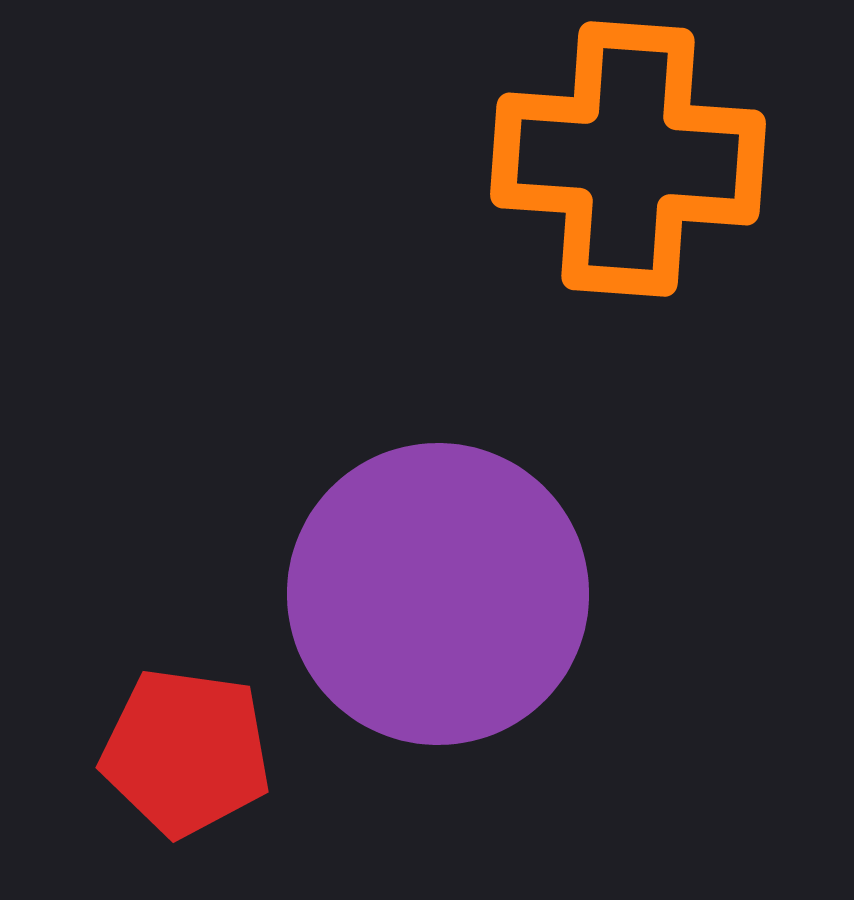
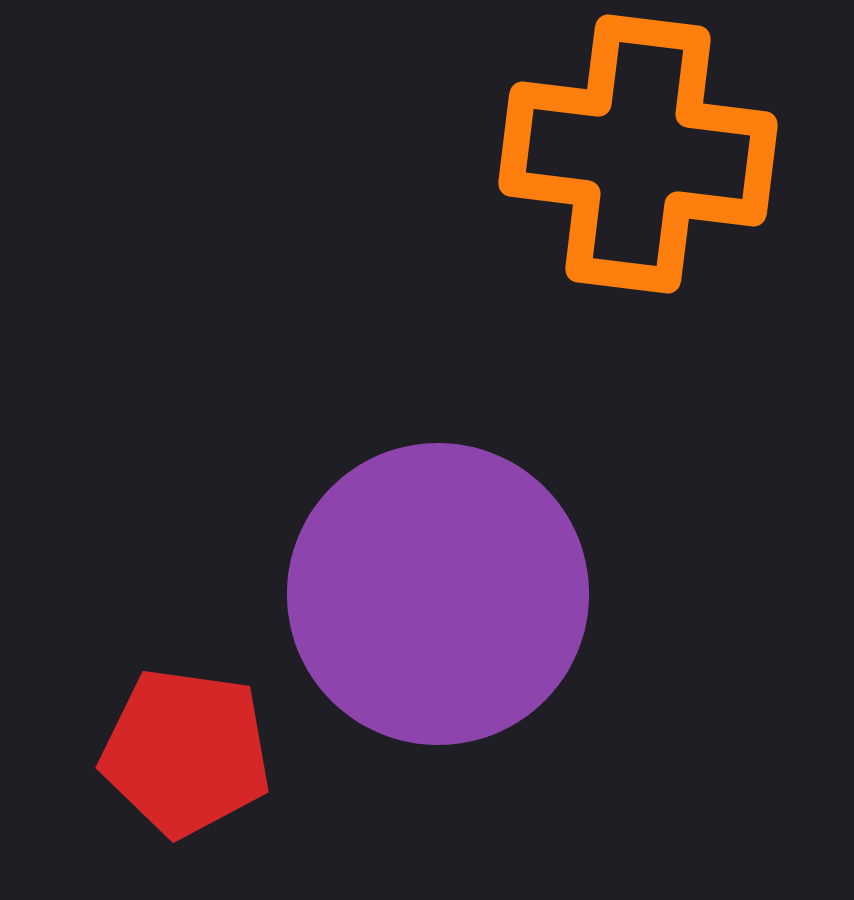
orange cross: moved 10 px right, 5 px up; rotated 3 degrees clockwise
